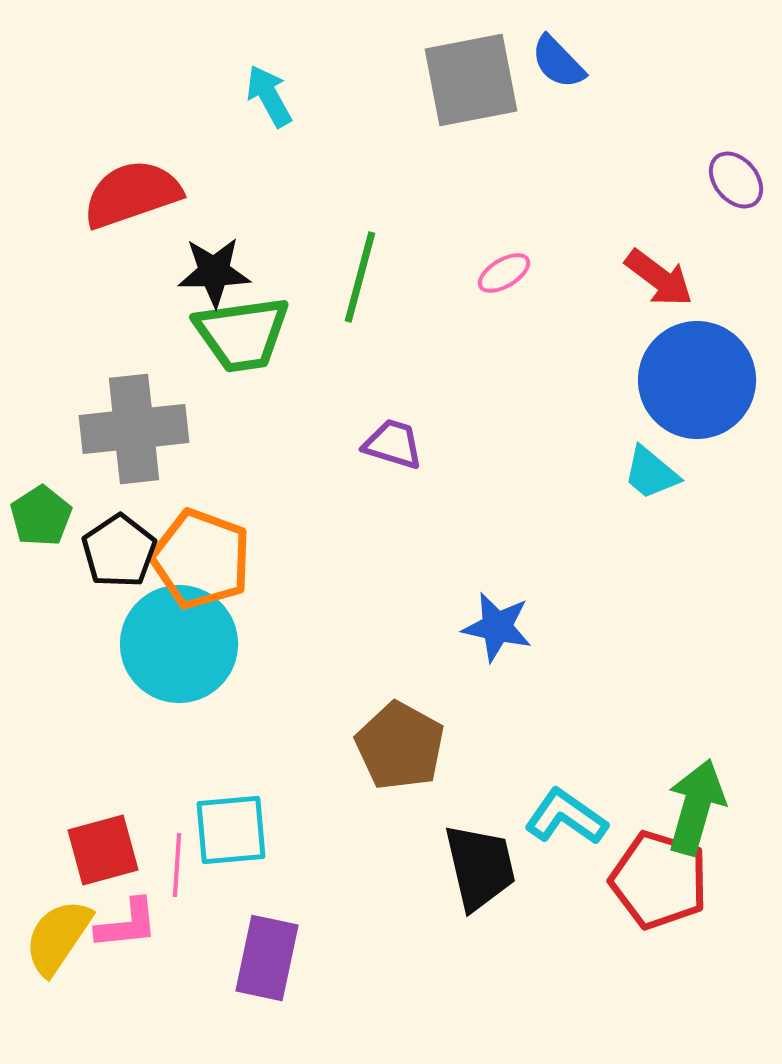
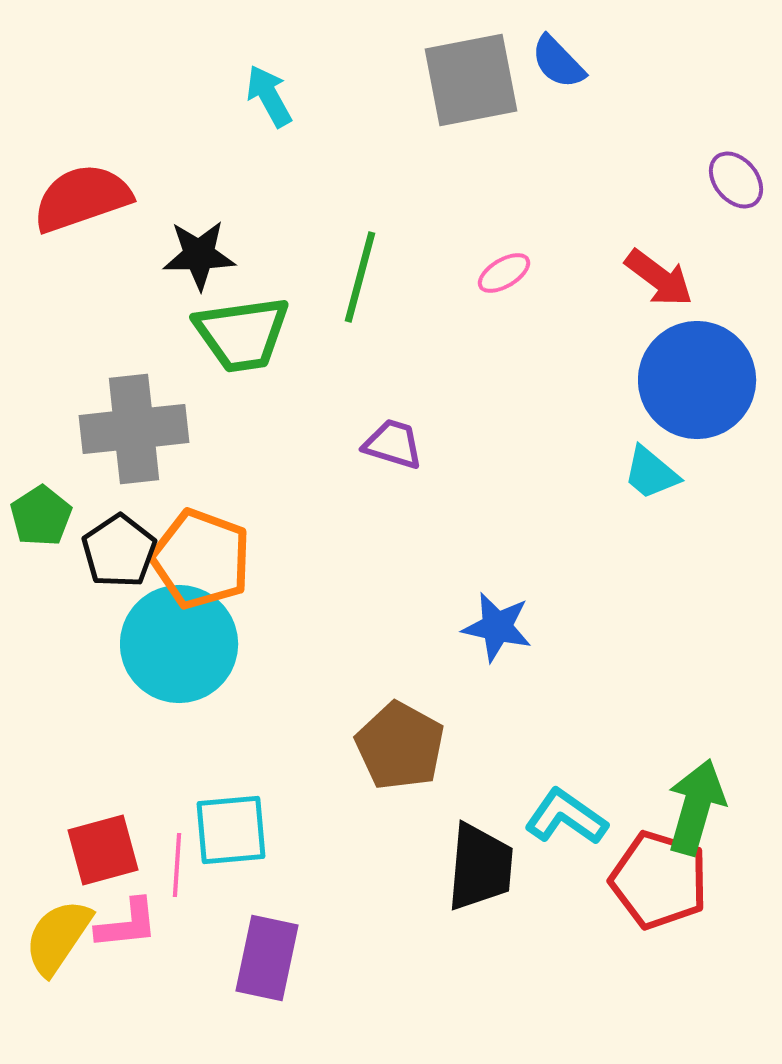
red semicircle: moved 50 px left, 4 px down
black star: moved 15 px left, 17 px up
black trapezoid: rotated 18 degrees clockwise
